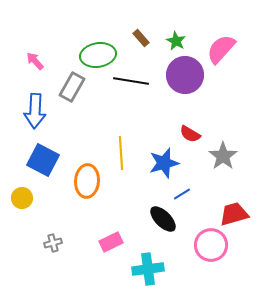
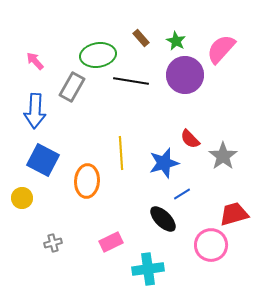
red semicircle: moved 5 px down; rotated 15 degrees clockwise
